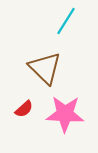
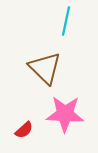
cyan line: rotated 20 degrees counterclockwise
red semicircle: moved 21 px down
